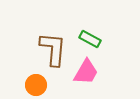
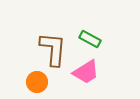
pink trapezoid: rotated 28 degrees clockwise
orange circle: moved 1 px right, 3 px up
